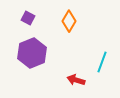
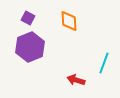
orange diamond: rotated 35 degrees counterclockwise
purple hexagon: moved 2 px left, 6 px up
cyan line: moved 2 px right, 1 px down
